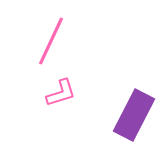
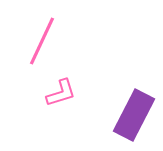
pink line: moved 9 px left
